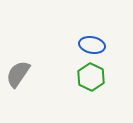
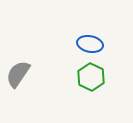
blue ellipse: moved 2 px left, 1 px up
